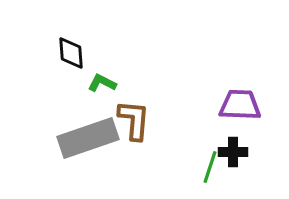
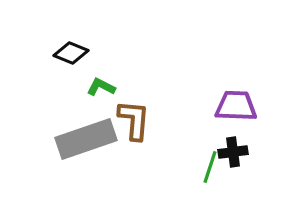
black diamond: rotated 64 degrees counterclockwise
green L-shape: moved 1 px left, 4 px down
purple trapezoid: moved 4 px left, 1 px down
gray rectangle: moved 2 px left, 1 px down
black cross: rotated 8 degrees counterclockwise
